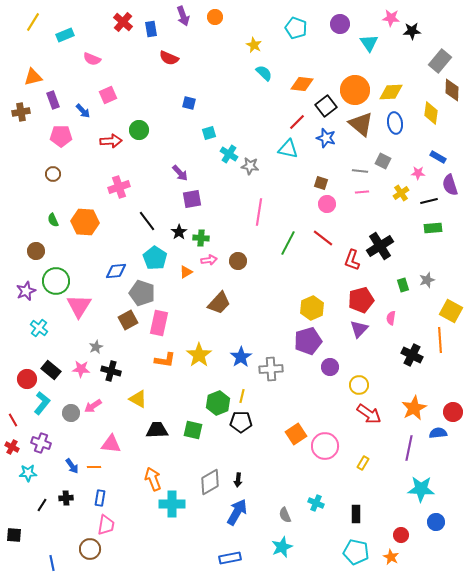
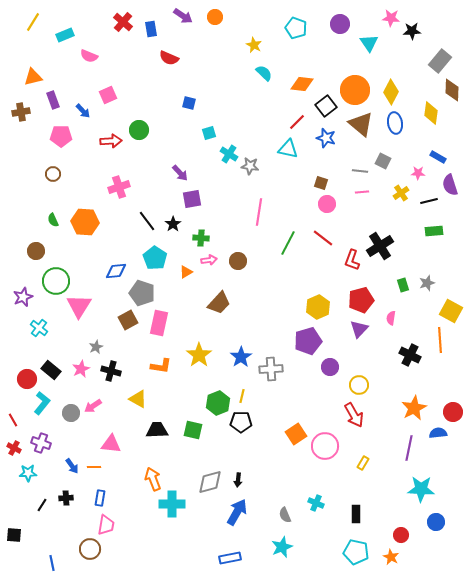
purple arrow at (183, 16): rotated 36 degrees counterclockwise
pink semicircle at (92, 59): moved 3 px left, 3 px up
yellow diamond at (391, 92): rotated 60 degrees counterclockwise
green rectangle at (433, 228): moved 1 px right, 3 px down
black star at (179, 232): moved 6 px left, 8 px up
gray star at (427, 280): moved 3 px down
purple star at (26, 291): moved 3 px left, 6 px down
yellow hexagon at (312, 308): moved 6 px right, 1 px up
black cross at (412, 355): moved 2 px left
orange L-shape at (165, 360): moved 4 px left, 6 px down
pink star at (81, 369): rotated 30 degrees counterclockwise
red arrow at (369, 414): moved 15 px left, 1 px down; rotated 25 degrees clockwise
red cross at (12, 447): moved 2 px right, 1 px down
gray diamond at (210, 482): rotated 16 degrees clockwise
